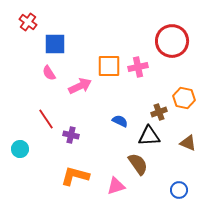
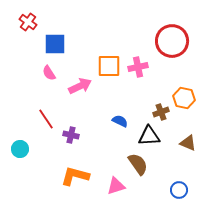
brown cross: moved 2 px right
